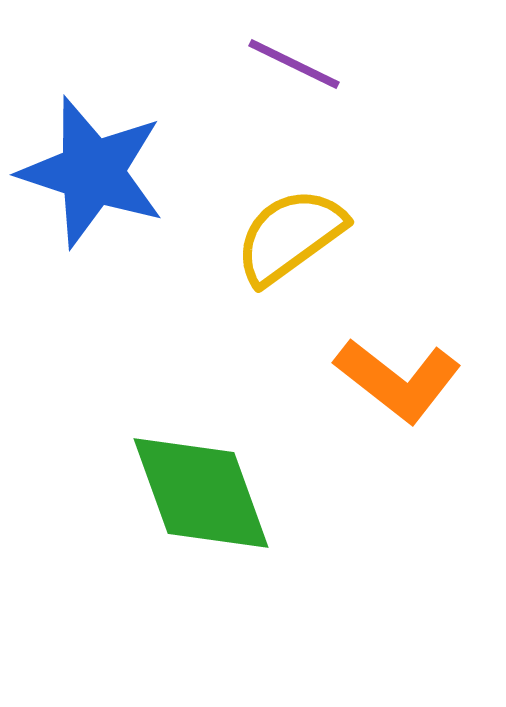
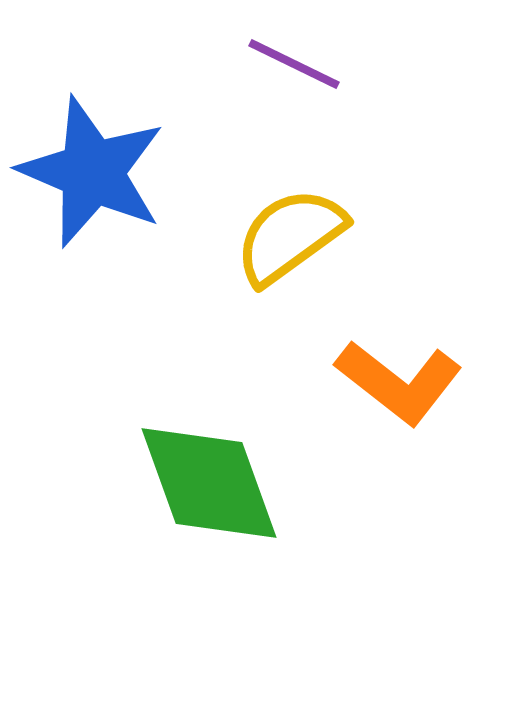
blue star: rotated 5 degrees clockwise
orange L-shape: moved 1 px right, 2 px down
green diamond: moved 8 px right, 10 px up
